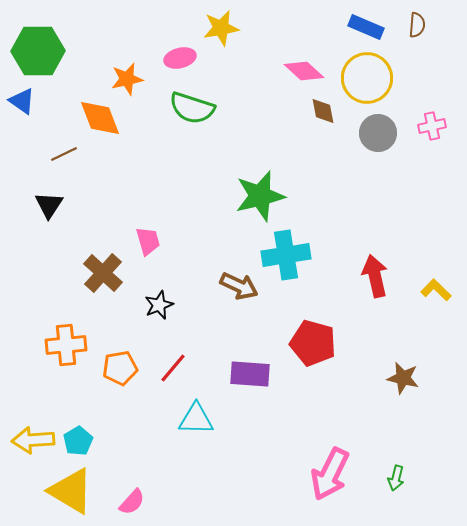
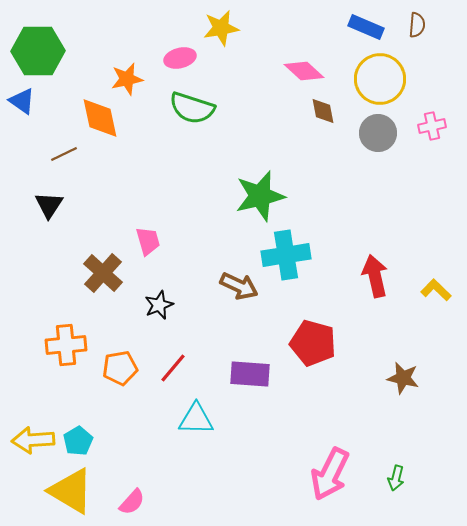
yellow circle: moved 13 px right, 1 px down
orange diamond: rotated 9 degrees clockwise
